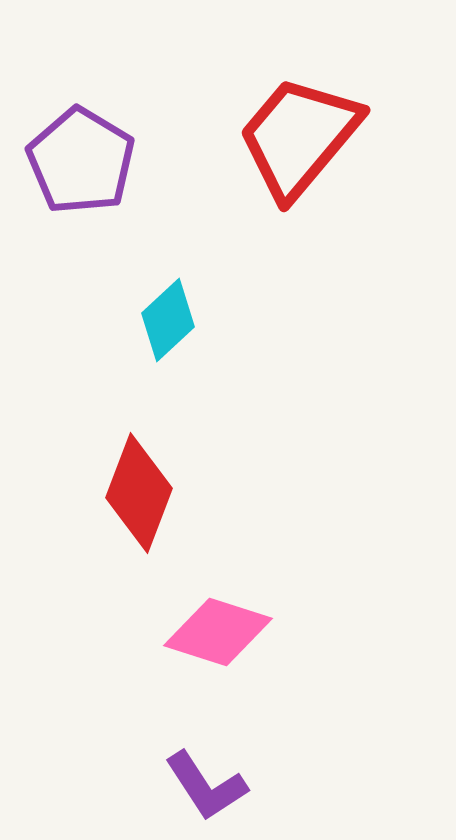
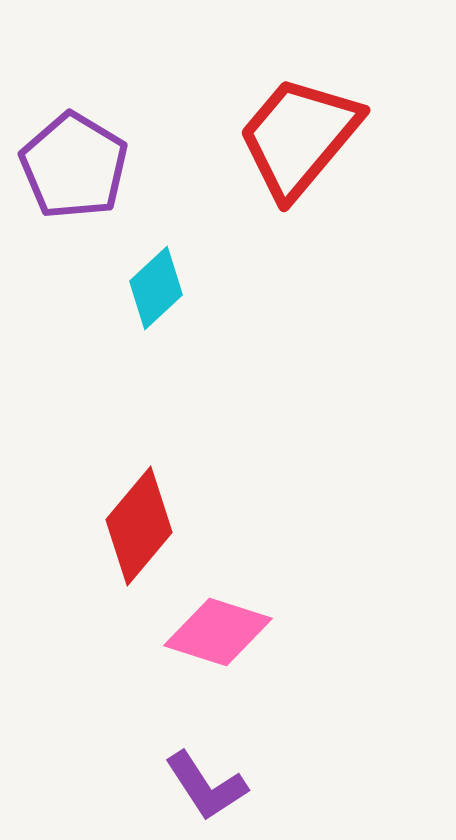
purple pentagon: moved 7 px left, 5 px down
cyan diamond: moved 12 px left, 32 px up
red diamond: moved 33 px down; rotated 19 degrees clockwise
